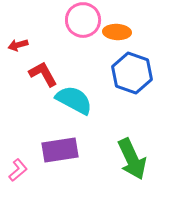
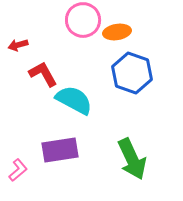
orange ellipse: rotated 12 degrees counterclockwise
